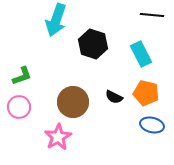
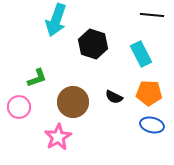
green L-shape: moved 15 px right, 2 px down
orange pentagon: moved 3 px right; rotated 10 degrees counterclockwise
